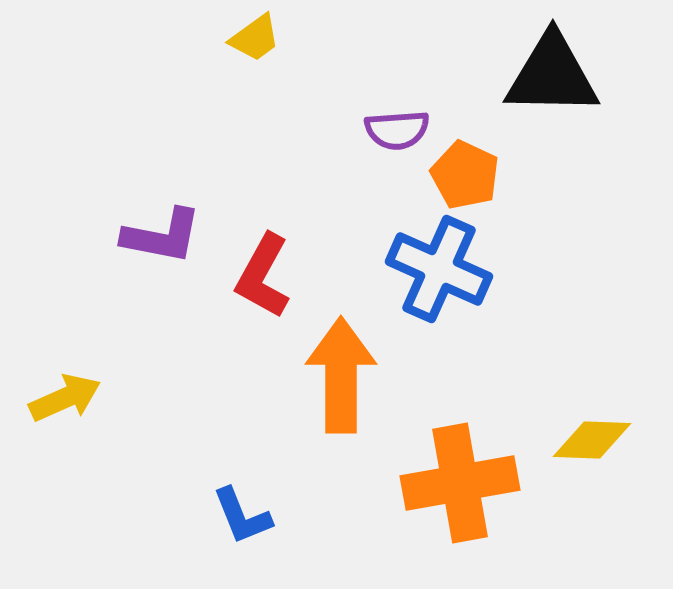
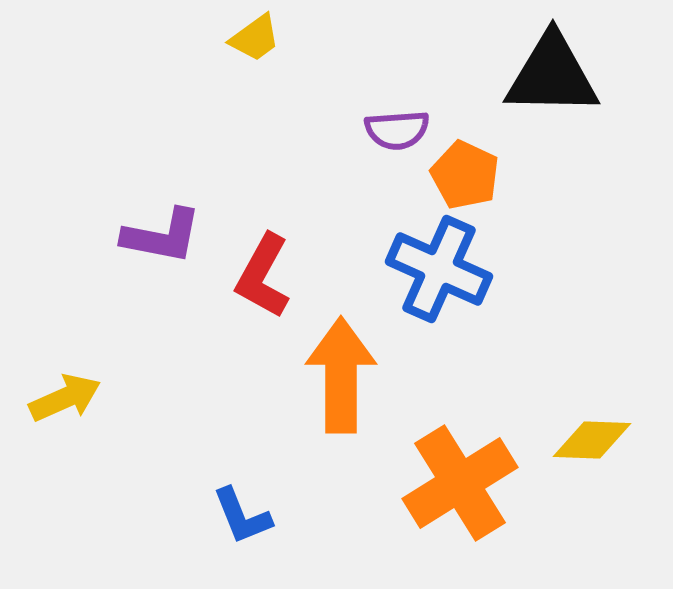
orange cross: rotated 22 degrees counterclockwise
